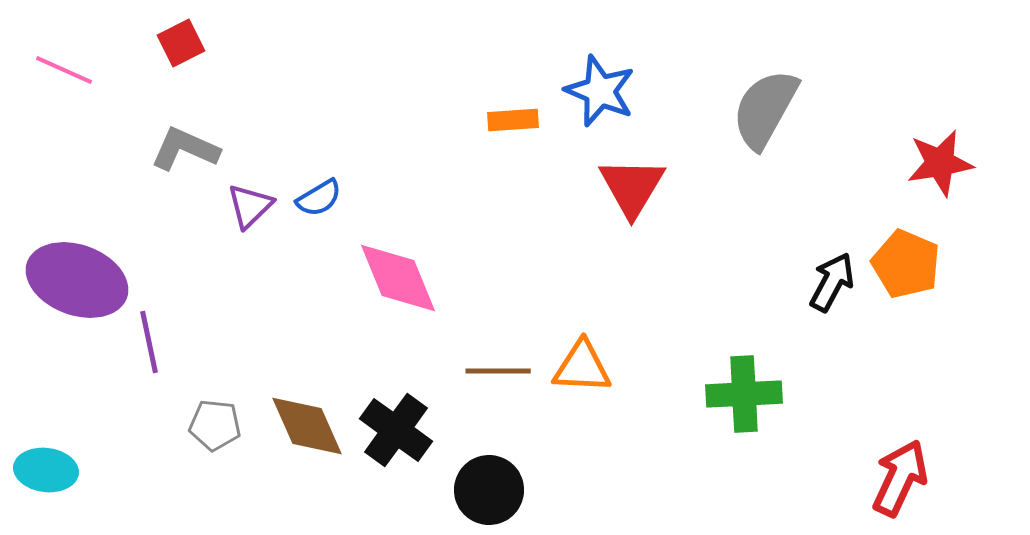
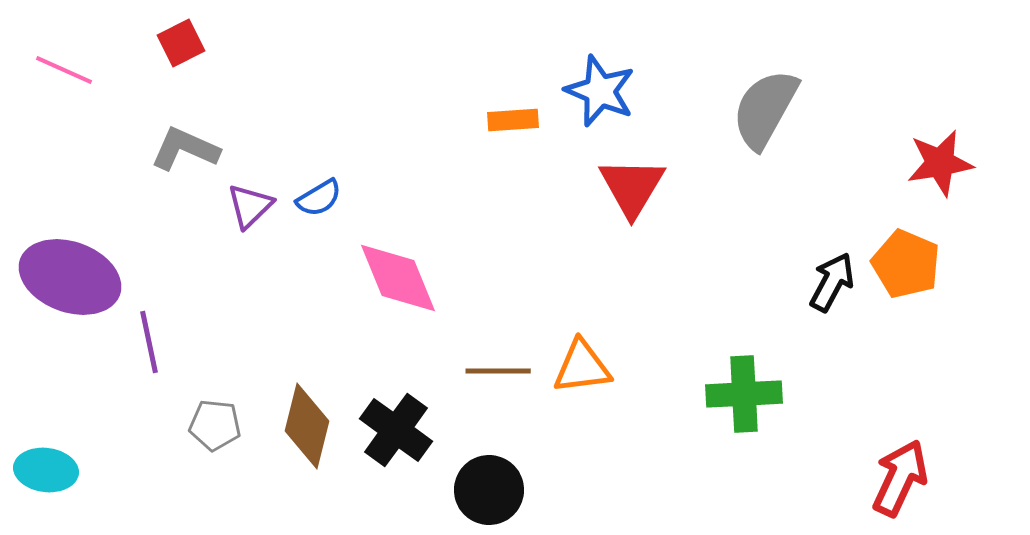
purple ellipse: moved 7 px left, 3 px up
orange triangle: rotated 10 degrees counterclockwise
brown diamond: rotated 38 degrees clockwise
